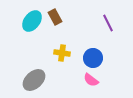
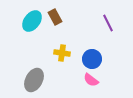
blue circle: moved 1 px left, 1 px down
gray ellipse: rotated 20 degrees counterclockwise
